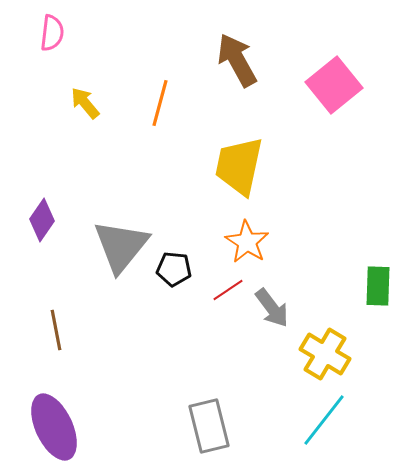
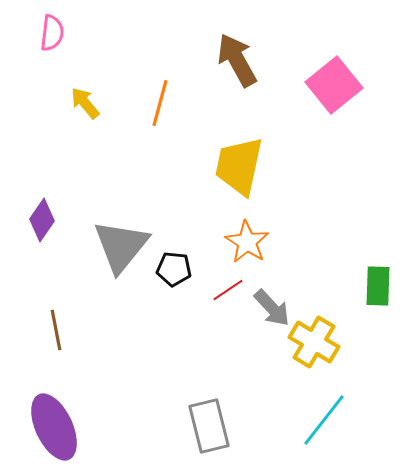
gray arrow: rotated 6 degrees counterclockwise
yellow cross: moved 11 px left, 12 px up
